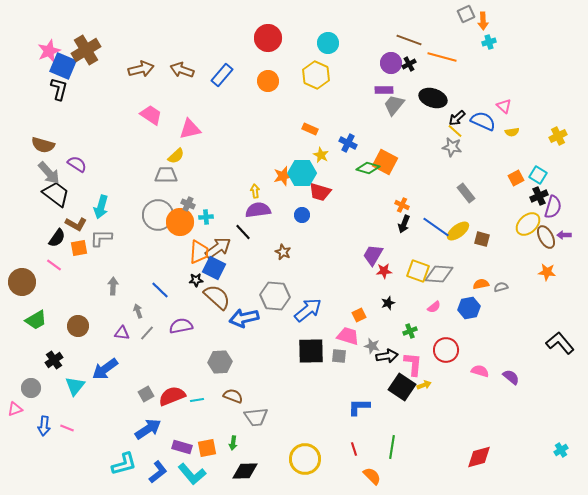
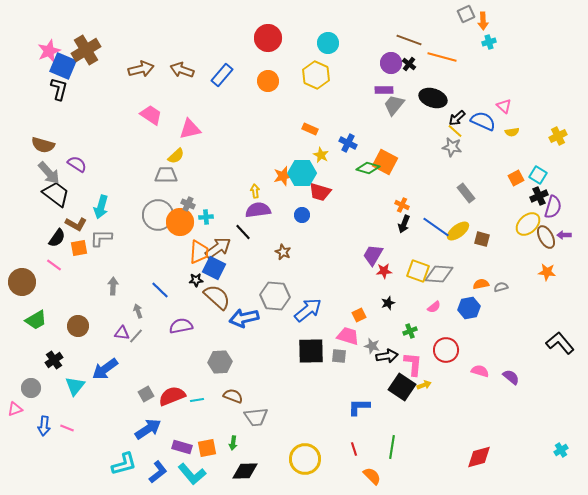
black cross at (409, 64): rotated 24 degrees counterclockwise
gray line at (147, 333): moved 11 px left, 3 px down
